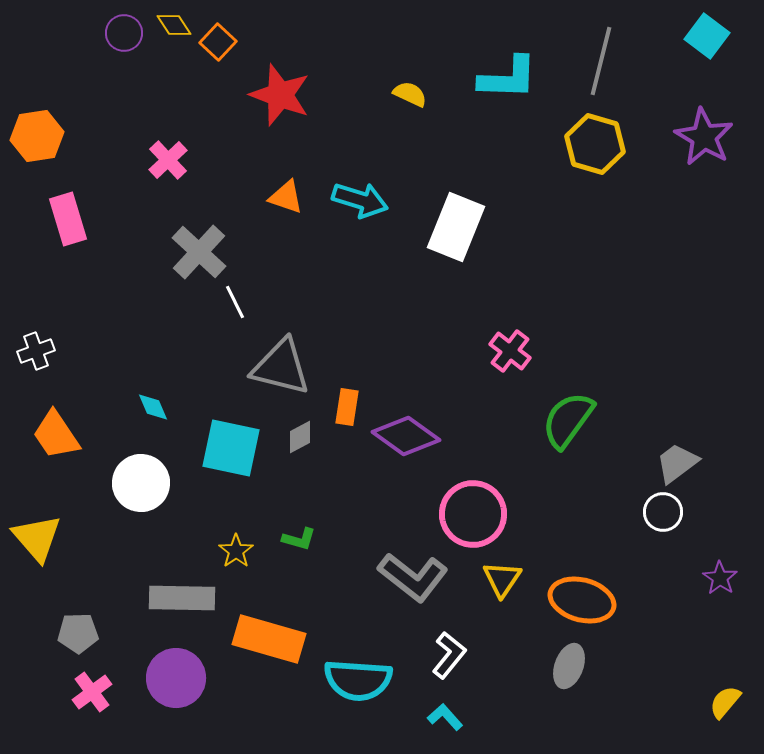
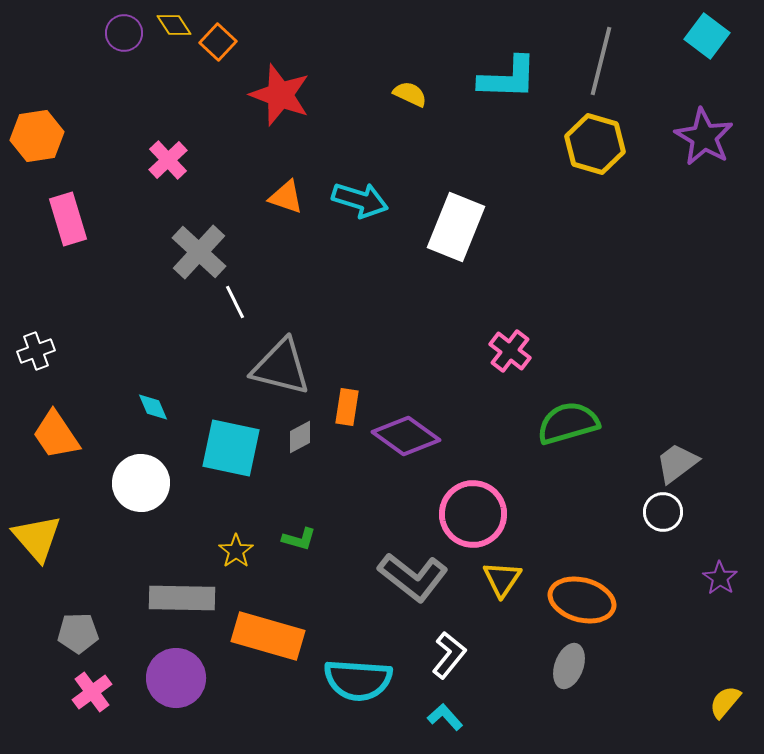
green semicircle at (568, 420): moved 3 px down; rotated 38 degrees clockwise
orange rectangle at (269, 639): moved 1 px left, 3 px up
